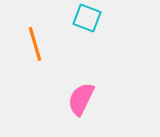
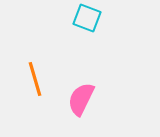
orange line: moved 35 px down
